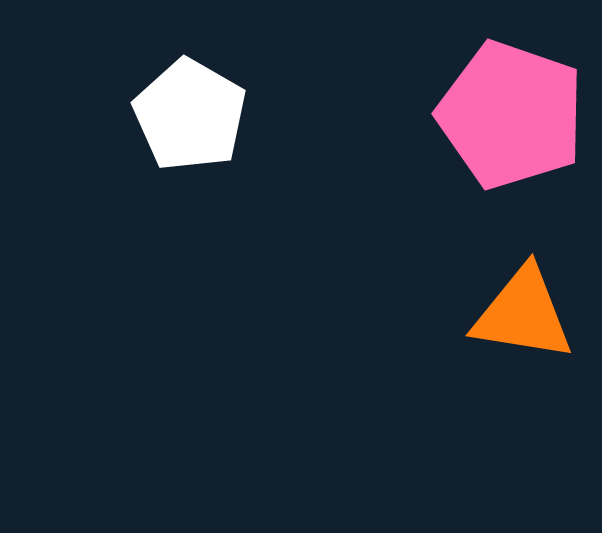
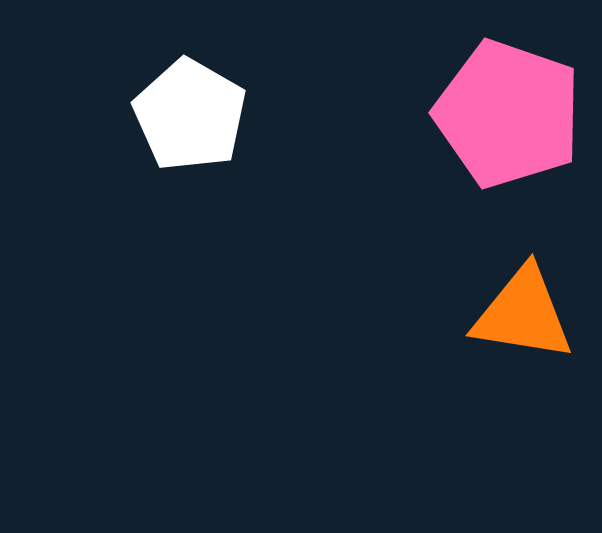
pink pentagon: moved 3 px left, 1 px up
